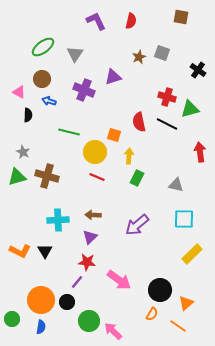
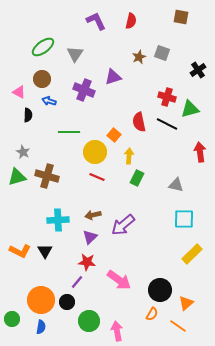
black cross at (198, 70): rotated 21 degrees clockwise
green line at (69, 132): rotated 15 degrees counterclockwise
orange square at (114, 135): rotated 24 degrees clockwise
brown arrow at (93, 215): rotated 14 degrees counterclockwise
purple arrow at (137, 225): moved 14 px left
pink arrow at (113, 331): moved 4 px right; rotated 36 degrees clockwise
